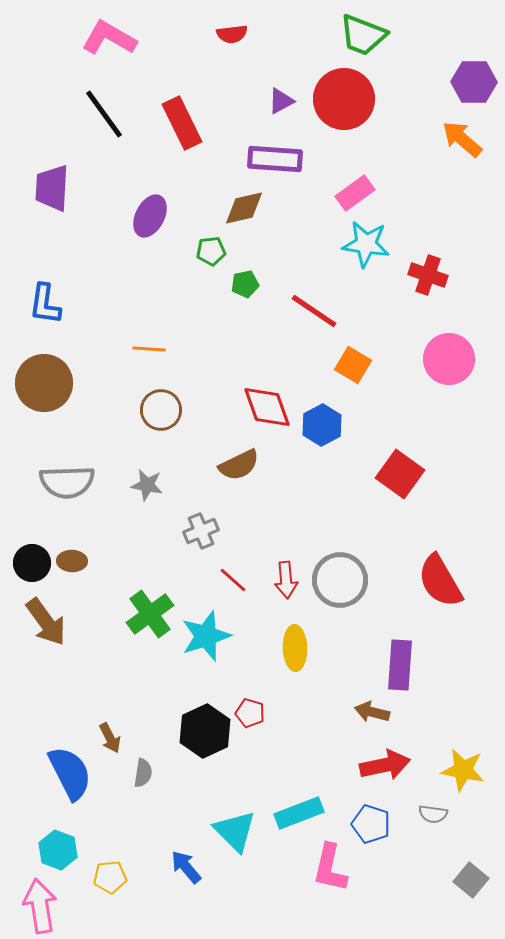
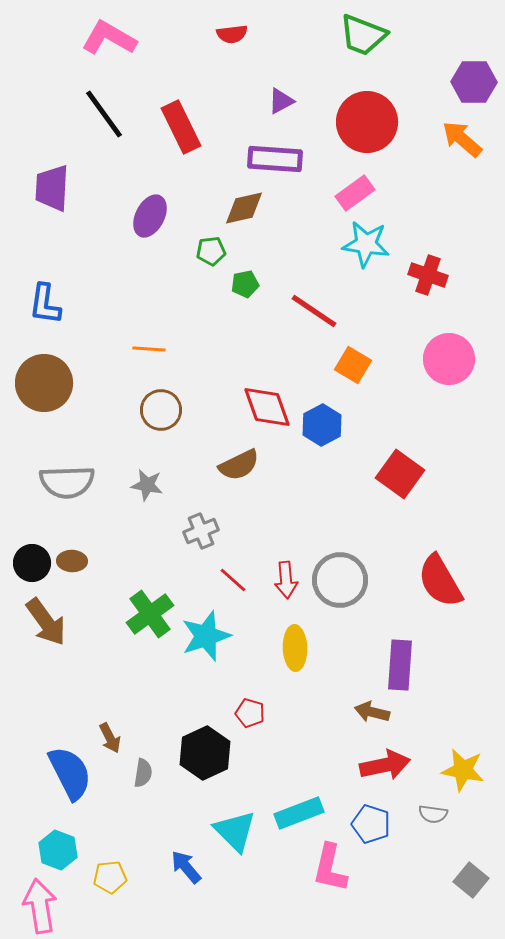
red circle at (344, 99): moved 23 px right, 23 px down
red rectangle at (182, 123): moved 1 px left, 4 px down
black hexagon at (205, 731): moved 22 px down
